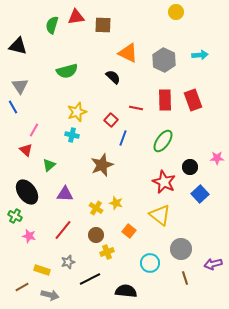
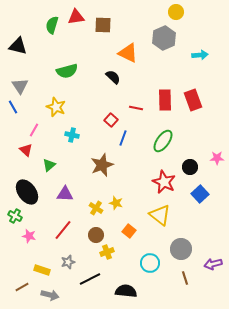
gray hexagon at (164, 60): moved 22 px up; rotated 10 degrees clockwise
yellow star at (77, 112): moved 21 px left, 5 px up; rotated 30 degrees counterclockwise
